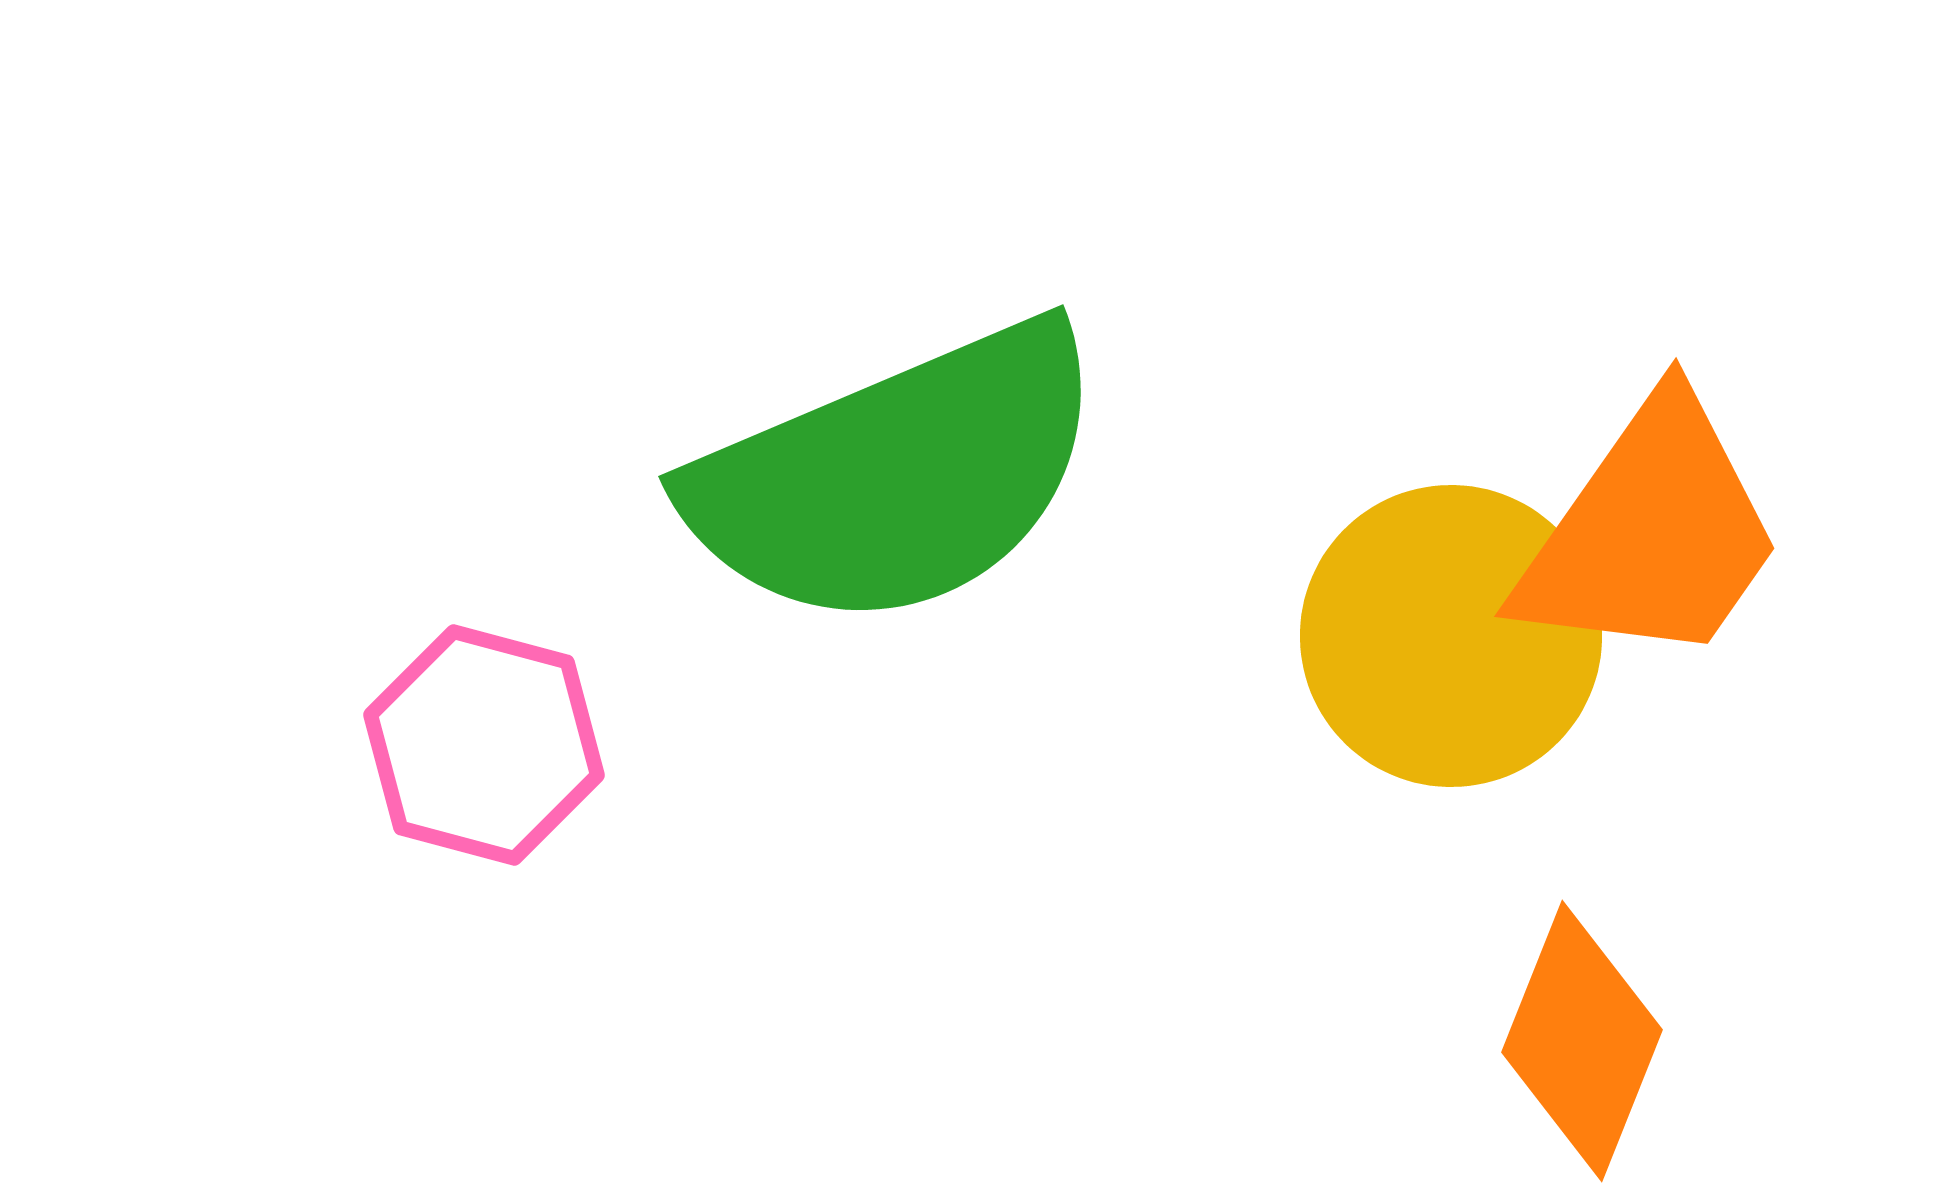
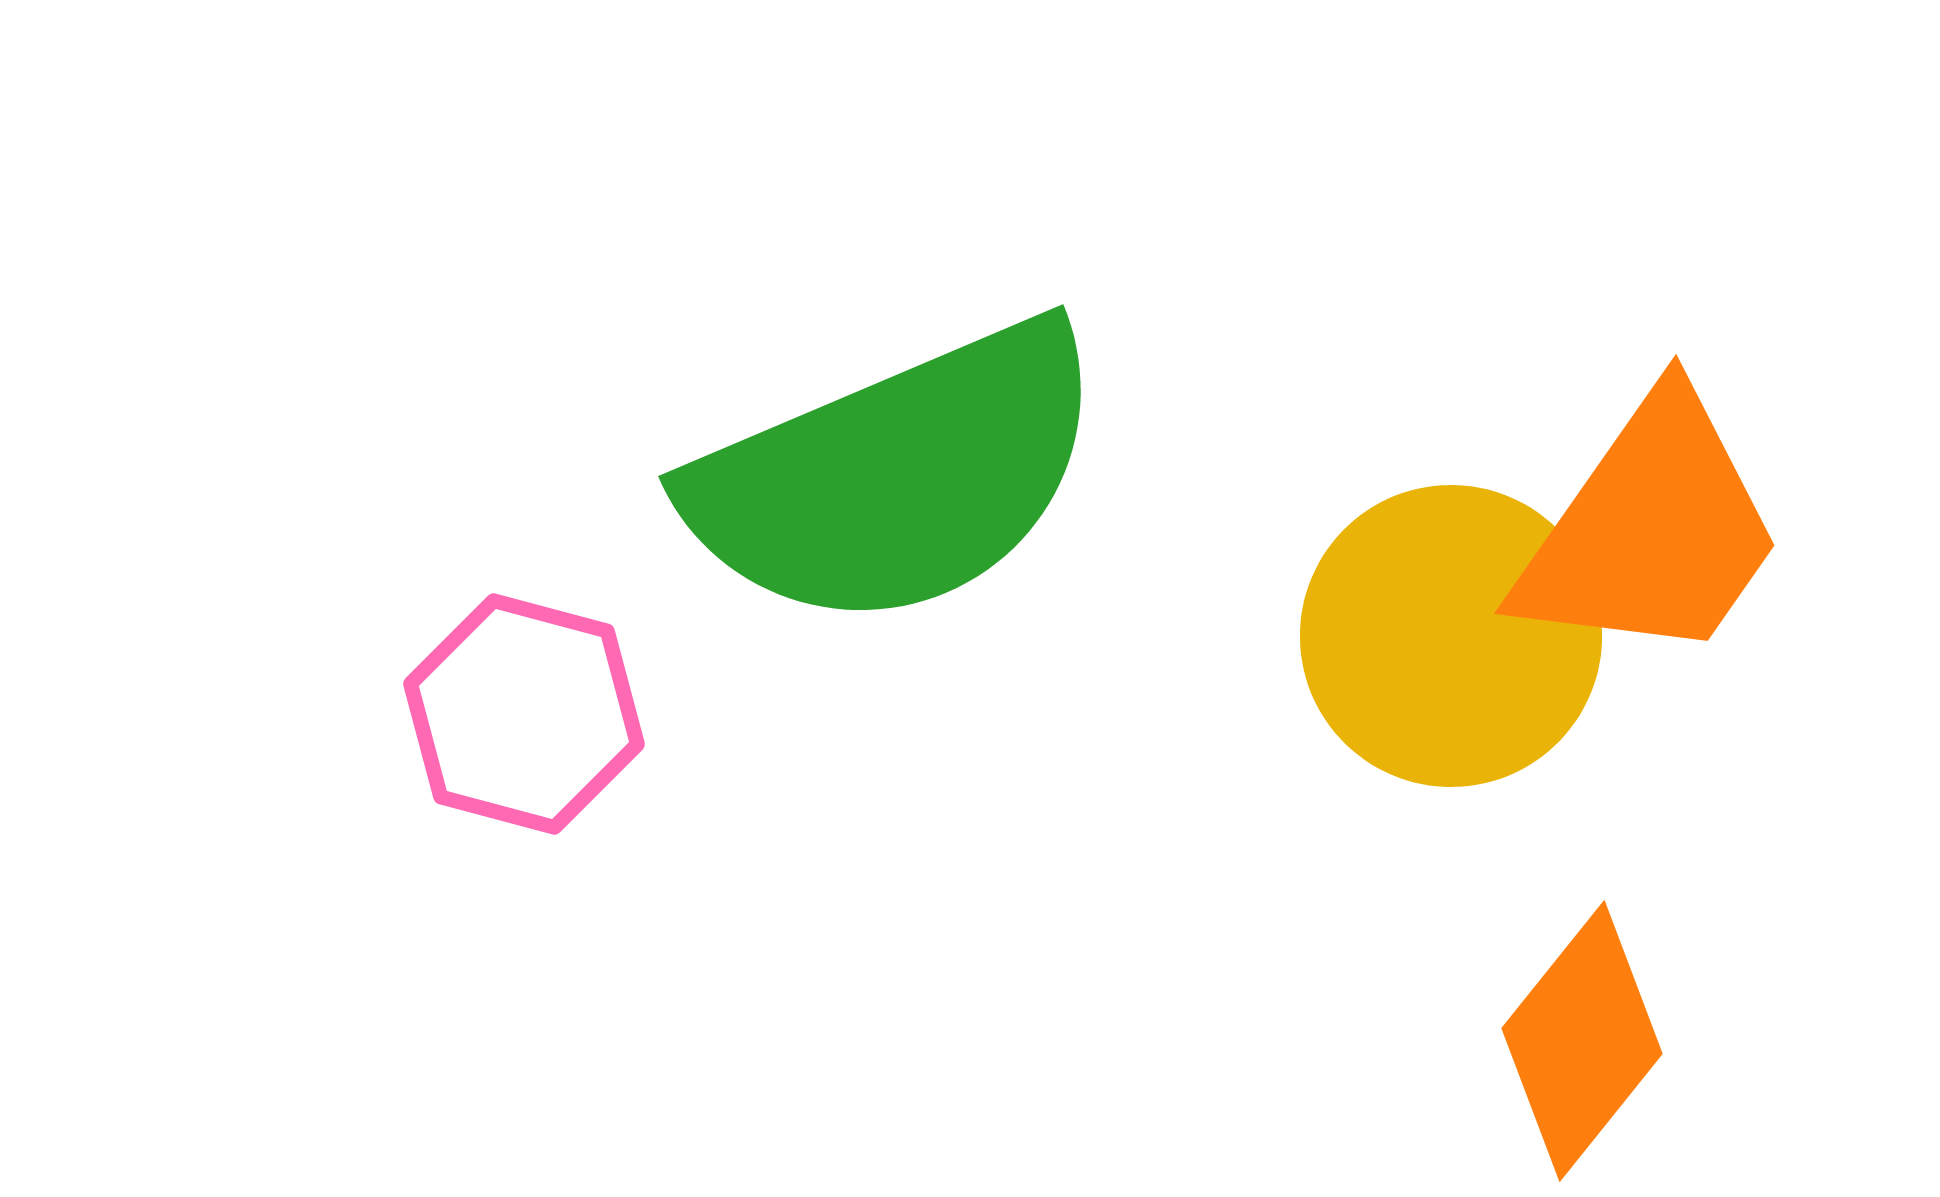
orange trapezoid: moved 3 px up
pink hexagon: moved 40 px right, 31 px up
orange diamond: rotated 17 degrees clockwise
